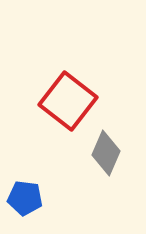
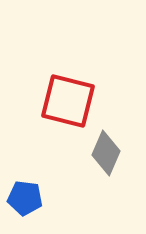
red square: rotated 24 degrees counterclockwise
